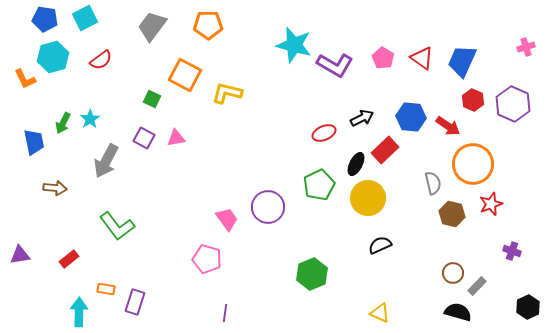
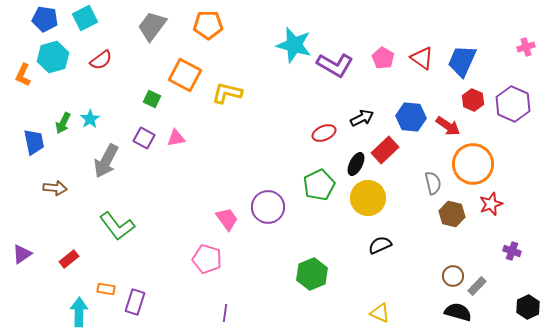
orange L-shape at (25, 79): moved 2 px left, 4 px up; rotated 50 degrees clockwise
purple triangle at (20, 255): moved 2 px right, 1 px up; rotated 25 degrees counterclockwise
brown circle at (453, 273): moved 3 px down
